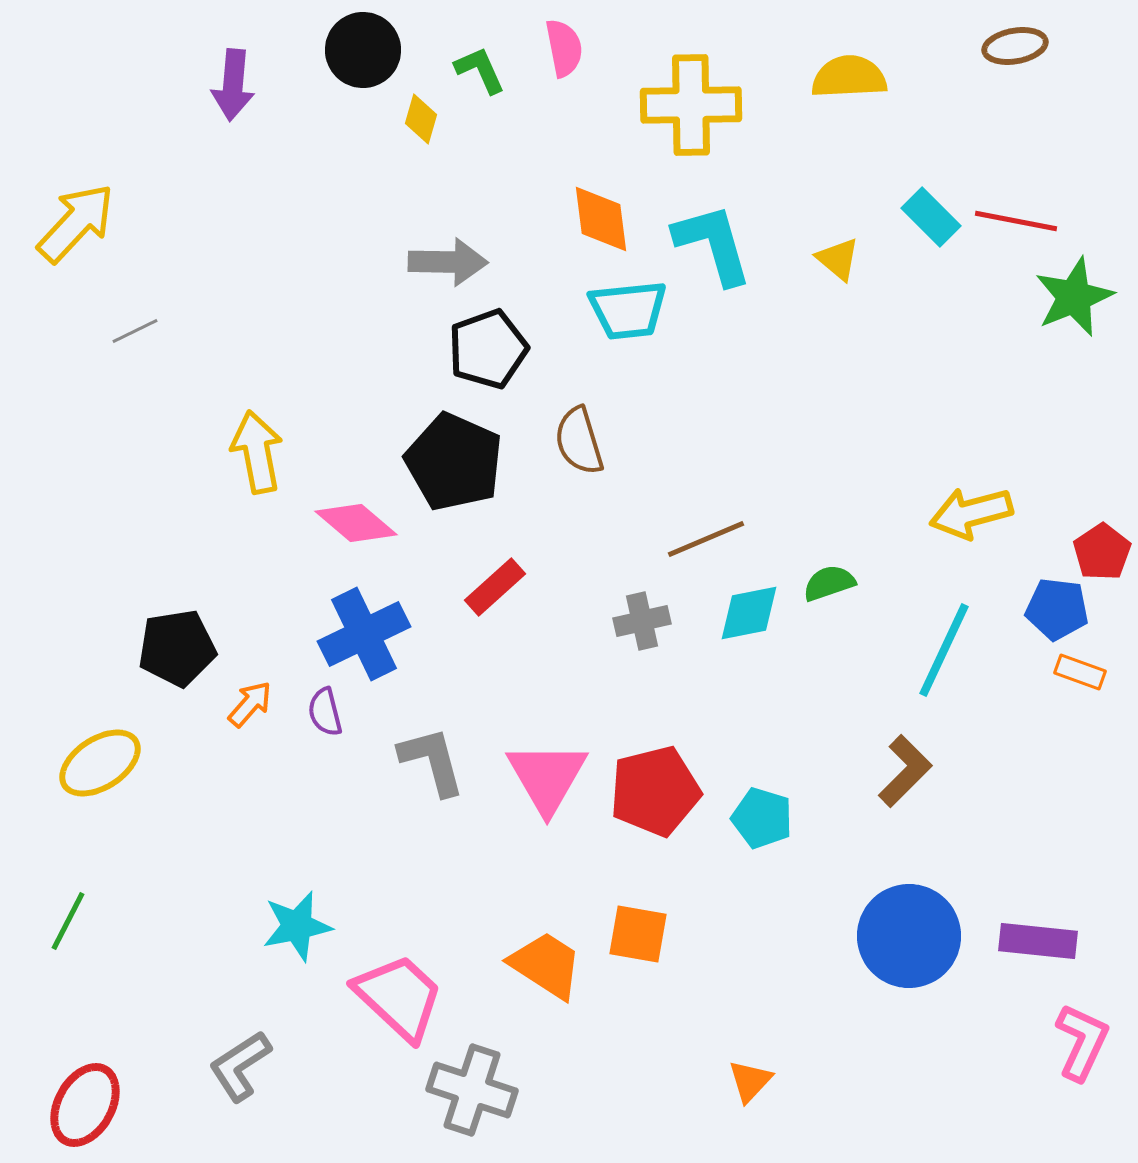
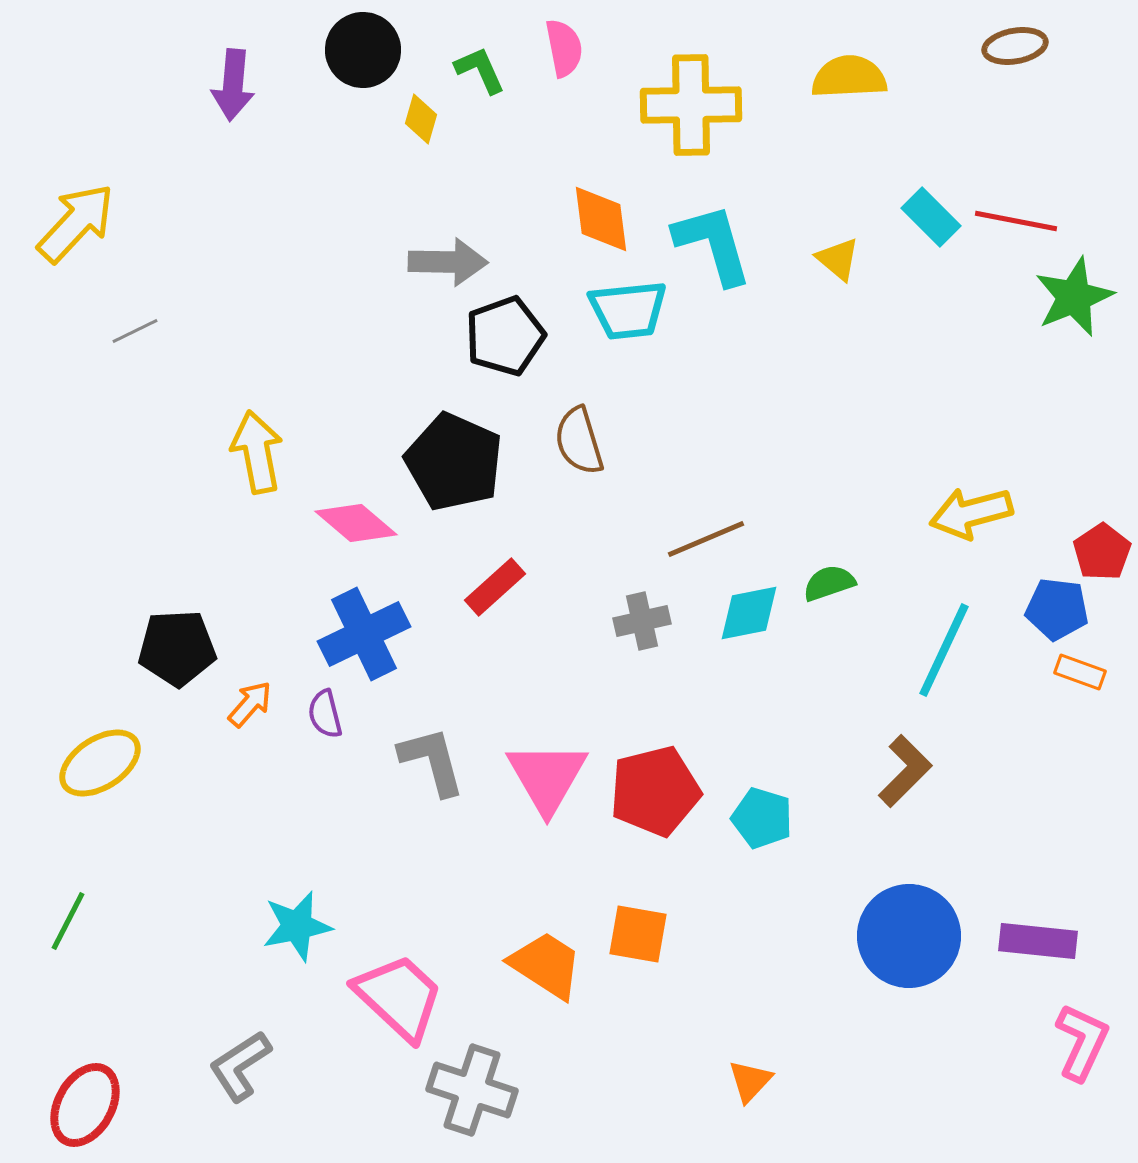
black pentagon at (488, 349): moved 17 px right, 13 px up
black pentagon at (177, 648): rotated 6 degrees clockwise
purple semicircle at (325, 712): moved 2 px down
